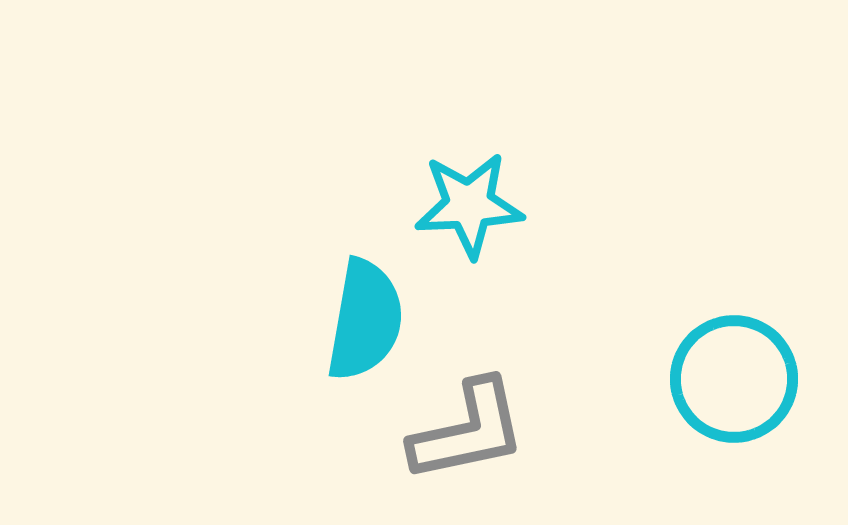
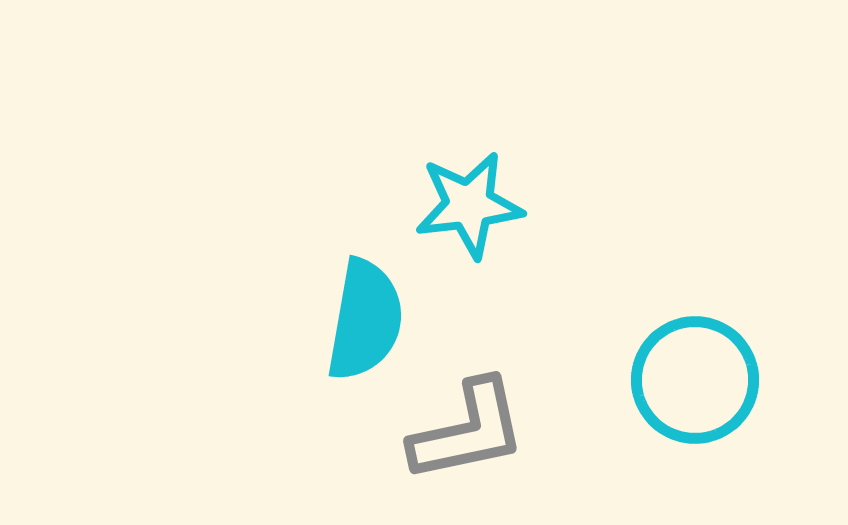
cyan star: rotated 4 degrees counterclockwise
cyan circle: moved 39 px left, 1 px down
